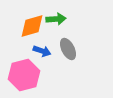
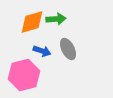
orange diamond: moved 4 px up
